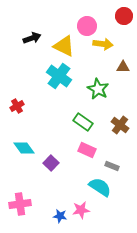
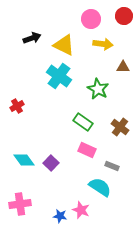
pink circle: moved 4 px right, 7 px up
yellow triangle: moved 1 px up
brown cross: moved 2 px down
cyan diamond: moved 12 px down
pink star: rotated 30 degrees clockwise
